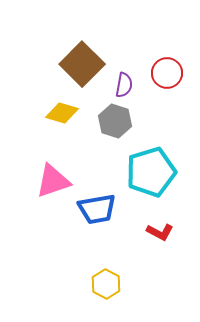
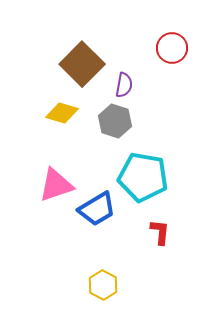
red circle: moved 5 px right, 25 px up
cyan pentagon: moved 8 px left, 5 px down; rotated 27 degrees clockwise
pink triangle: moved 3 px right, 4 px down
blue trapezoid: rotated 21 degrees counterclockwise
red L-shape: rotated 112 degrees counterclockwise
yellow hexagon: moved 3 px left, 1 px down
